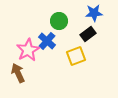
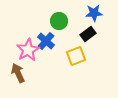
blue cross: moved 1 px left
